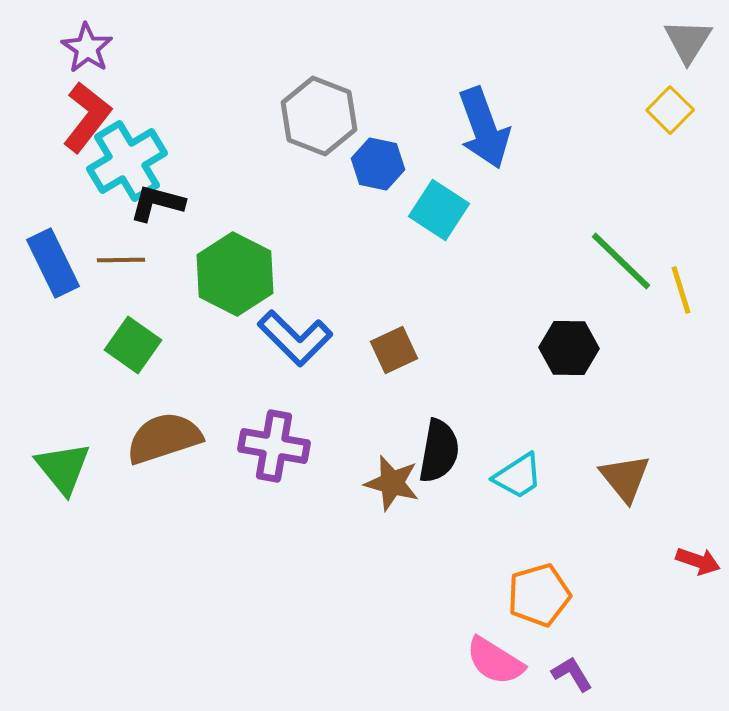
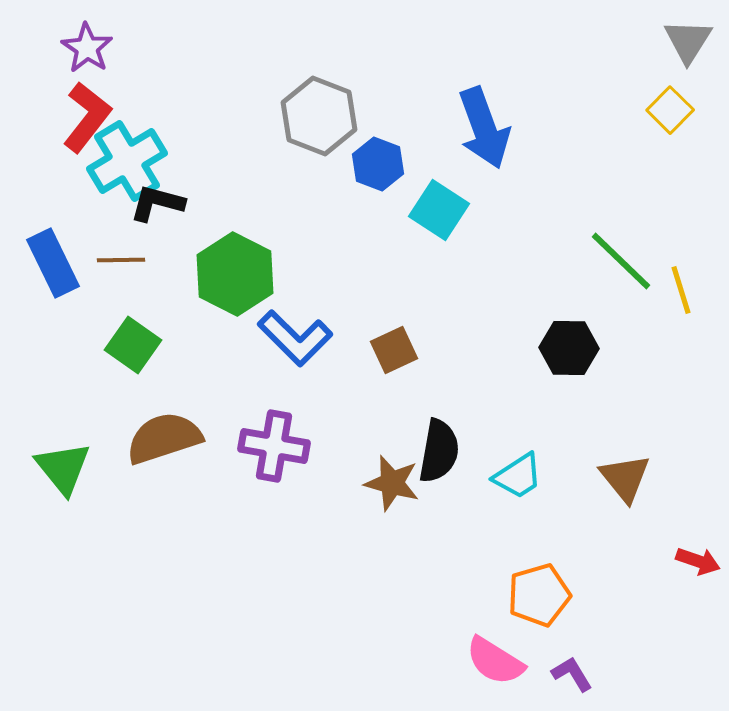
blue hexagon: rotated 9 degrees clockwise
